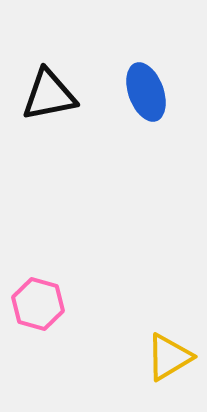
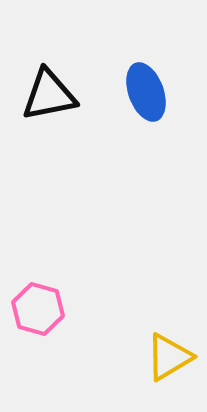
pink hexagon: moved 5 px down
